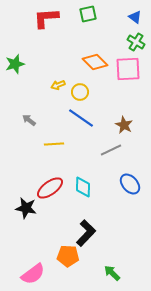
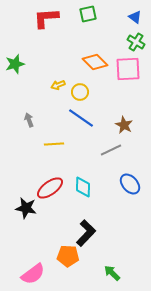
gray arrow: rotated 32 degrees clockwise
